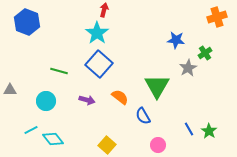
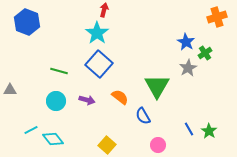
blue star: moved 10 px right, 2 px down; rotated 24 degrees clockwise
cyan circle: moved 10 px right
